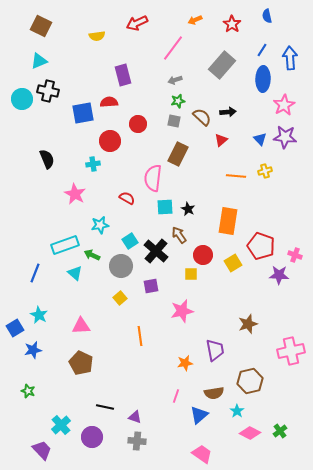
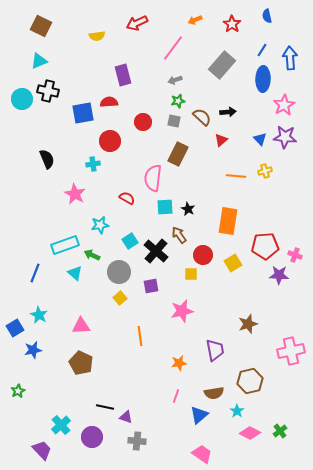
red circle at (138, 124): moved 5 px right, 2 px up
red pentagon at (261, 246): moved 4 px right; rotated 24 degrees counterclockwise
gray circle at (121, 266): moved 2 px left, 6 px down
orange star at (185, 363): moved 6 px left
green star at (28, 391): moved 10 px left; rotated 24 degrees clockwise
purple triangle at (135, 417): moved 9 px left
